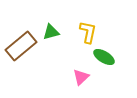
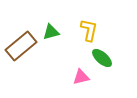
yellow L-shape: moved 1 px right, 2 px up
green ellipse: moved 2 px left, 1 px down; rotated 10 degrees clockwise
pink triangle: rotated 30 degrees clockwise
